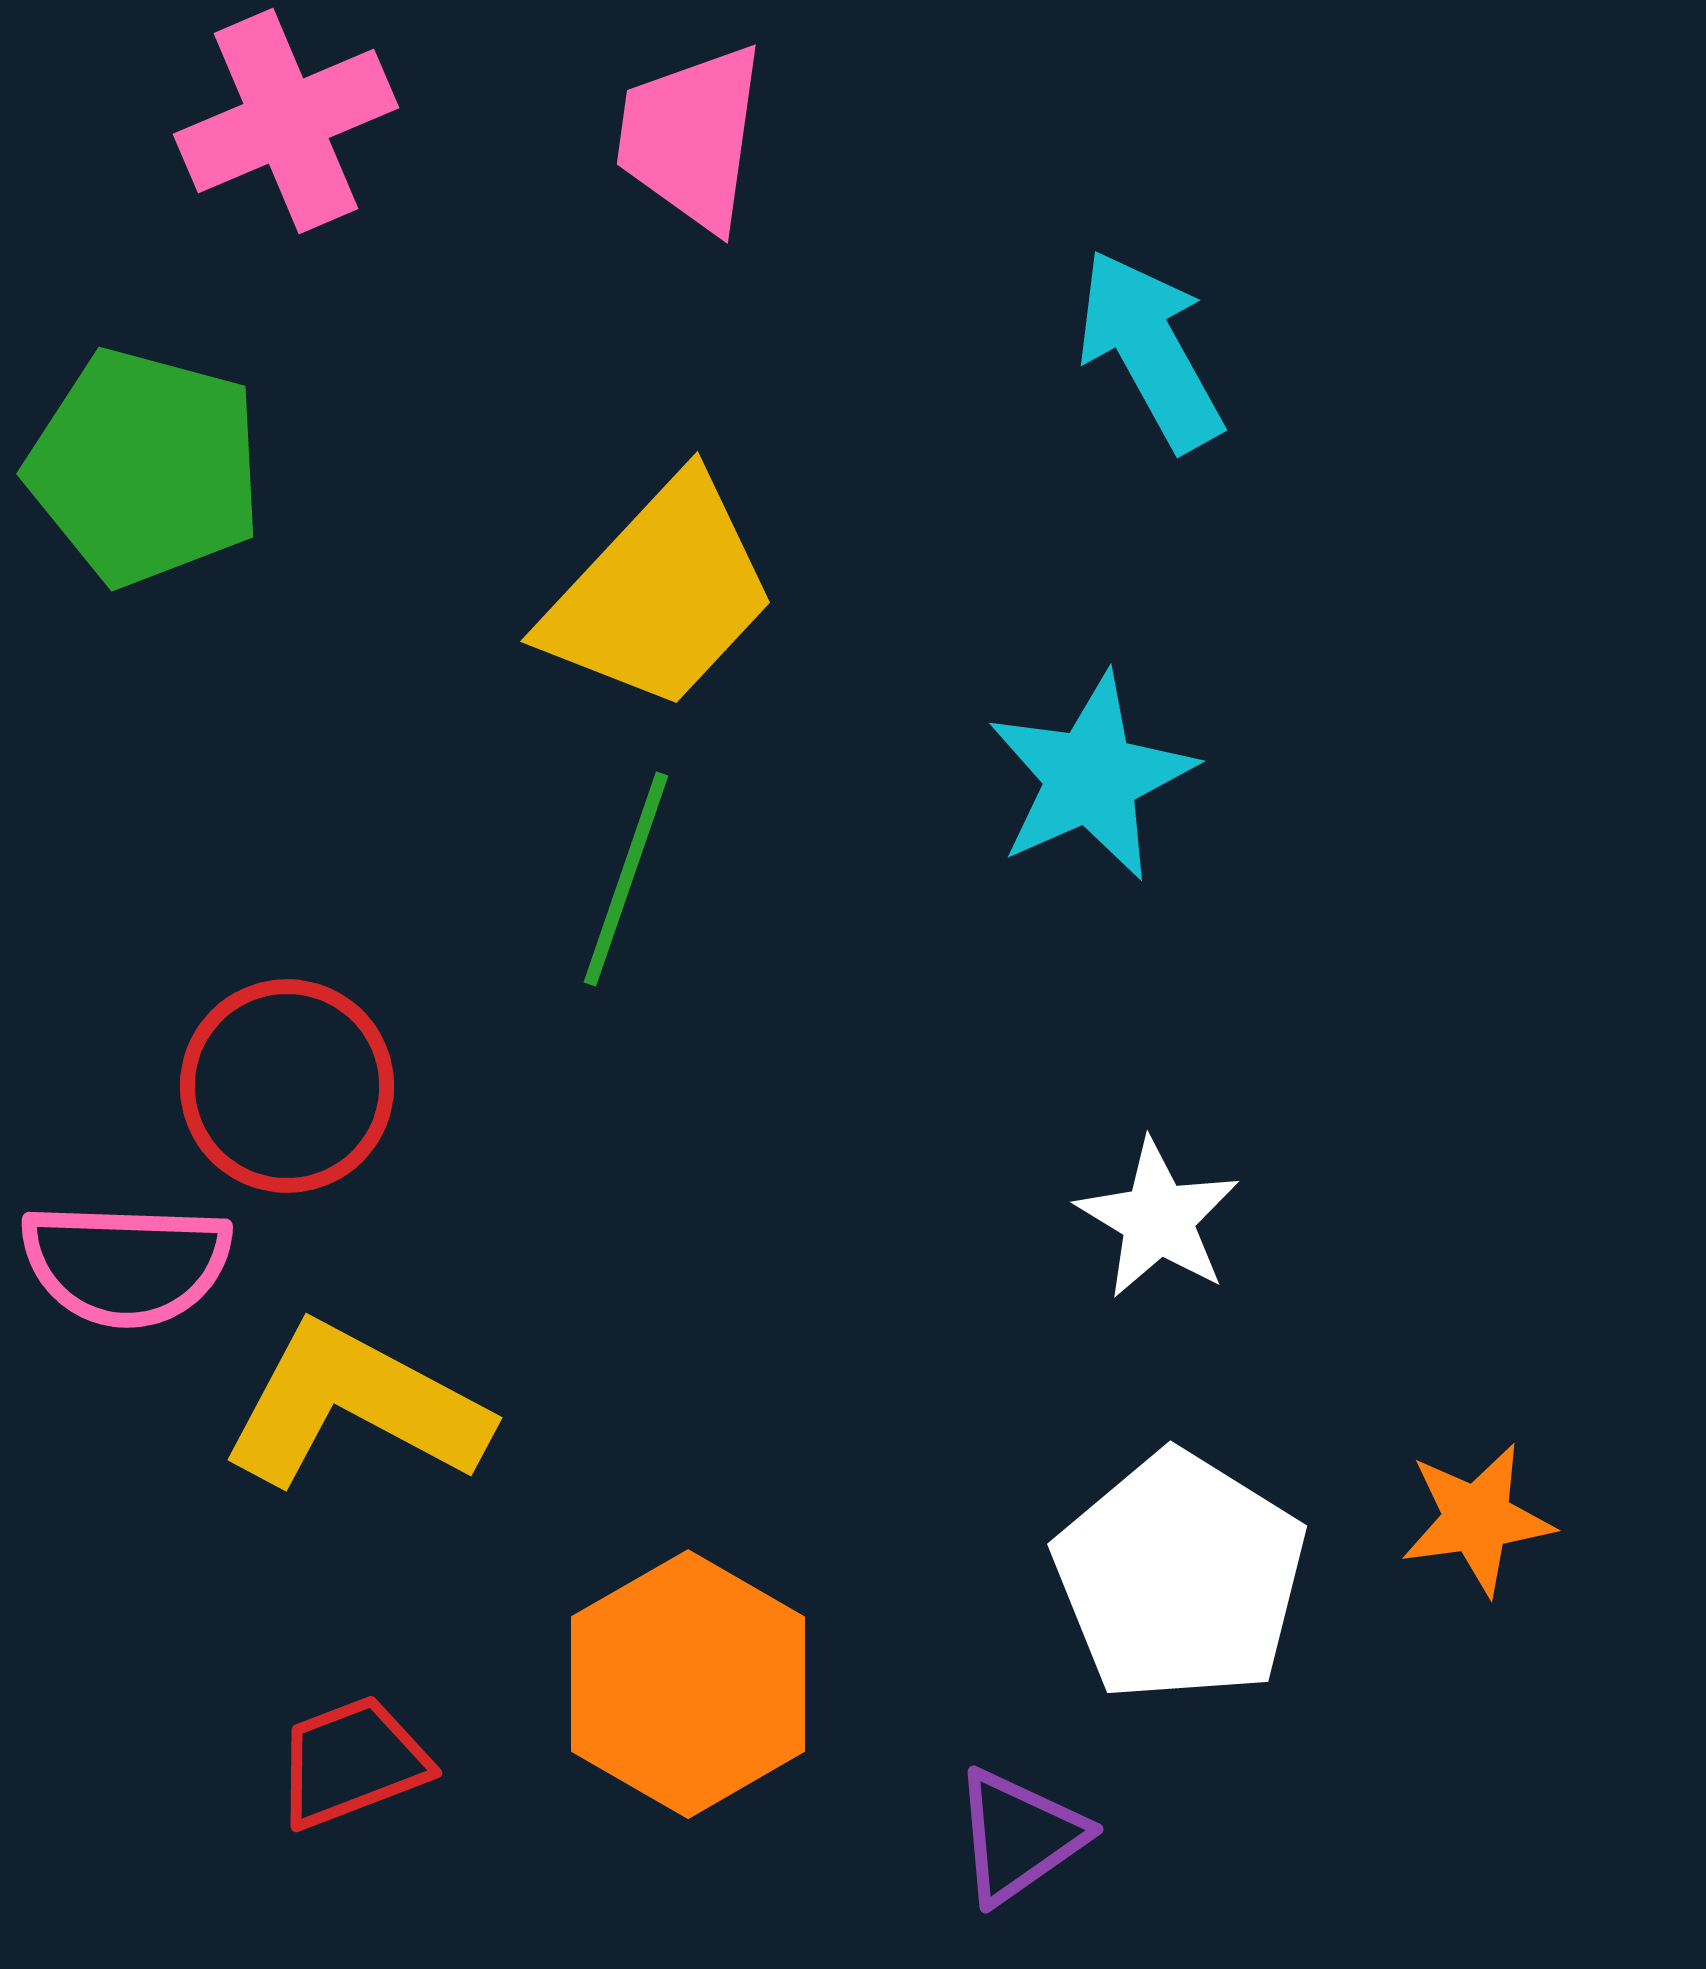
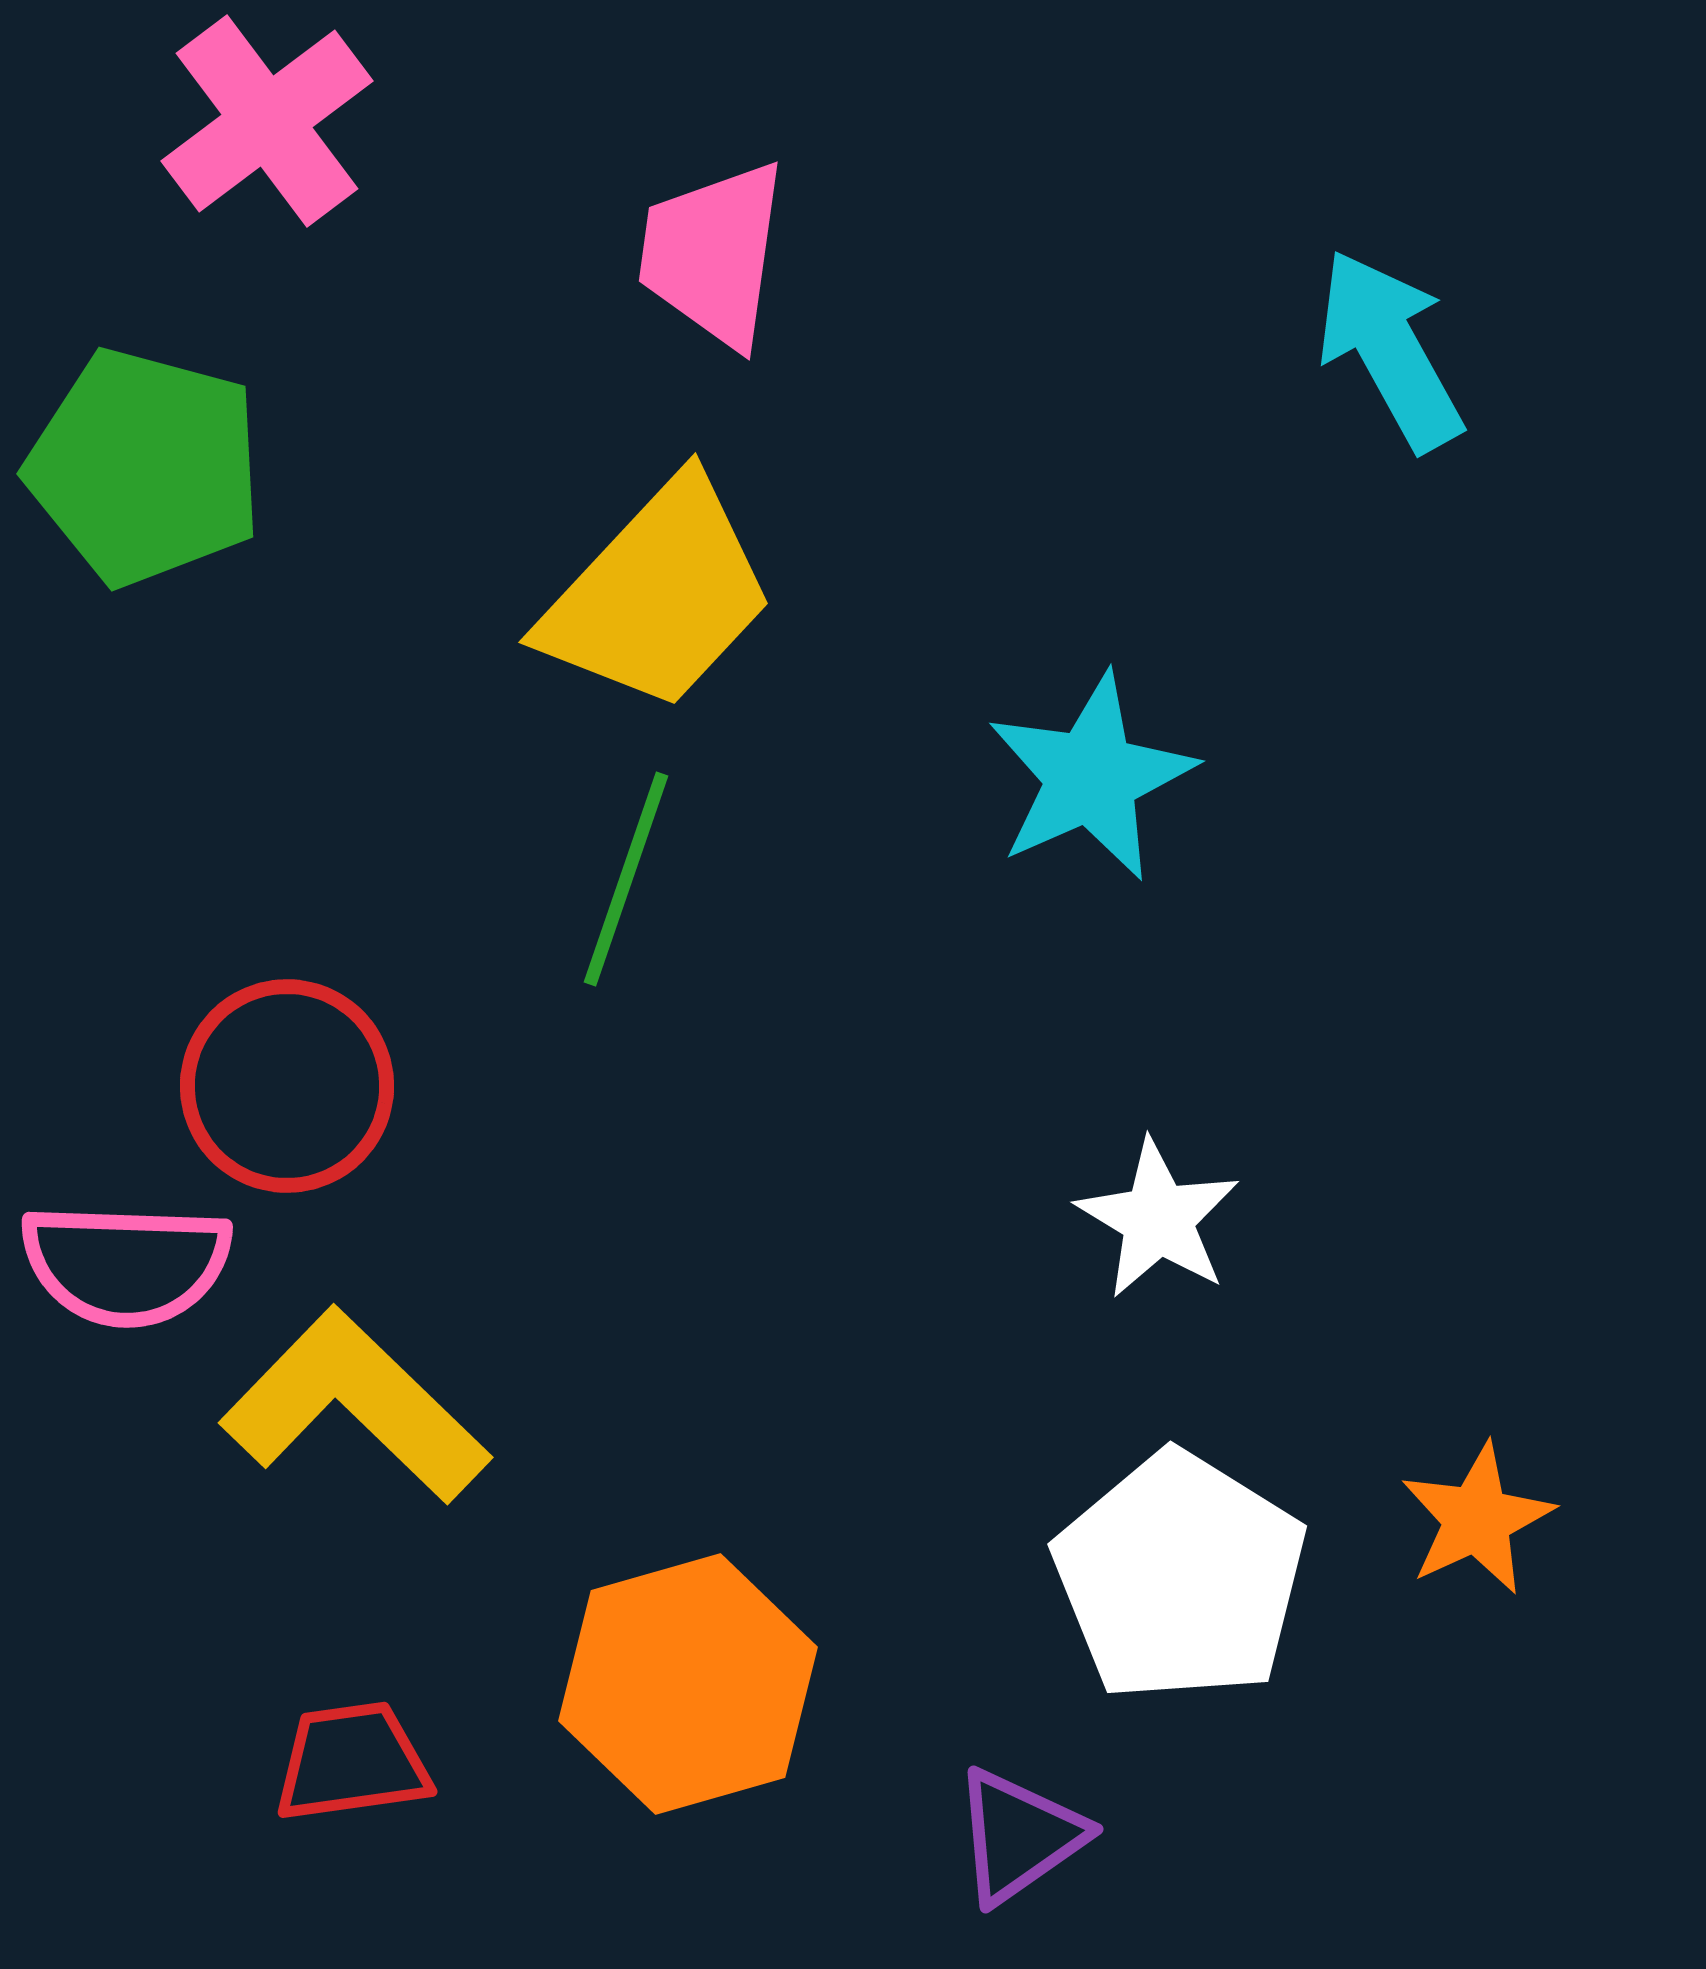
pink cross: moved 19 px left; rotated 14 degrees counterclockwise
pink trapezoid: moved 22 px right, 117 px down
cyan arrow: moved 240 px right
yellow trapezoid: moved 2 px left, 1 px down
yellow L-shape: rotated 16 degrees clockwise
orange star: rotated 17 degrees counterclockwise
orange hexagon: rotated 14 degrees clockwise
red trapezoid: rotated 13 degrees clockwise
